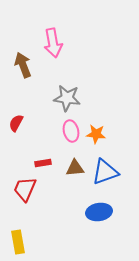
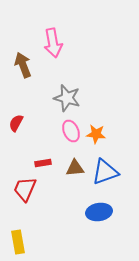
gray star: rotated 8 degrees clockwise
pink ellipse: rotated 10 degrees counterclockwise
